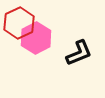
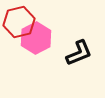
red hexagon: moved 1 px up; rotated 12 degrees clockwise
